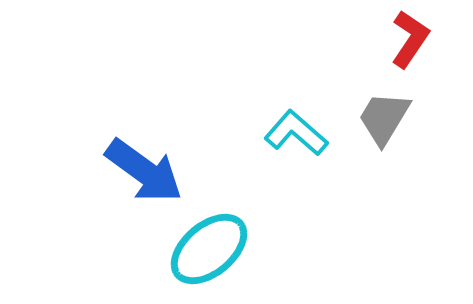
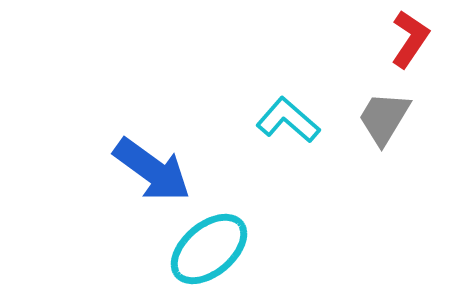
cyan L-shape: moved 8 px left, 13 px up
blue arrow: moved 8 px right, 1 px up
